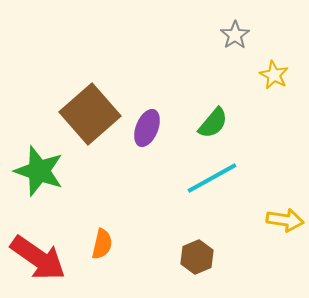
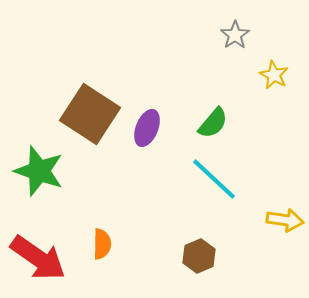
brown square: rotated 16 degrees counterclockwise
cyan line: moved 2 px right, 1 px down; rotated 72 degrees clockwise
orange semicircle: rotated 12 degrees counterclockwise
brown hexagon: moved 2 px right, 1 px up
